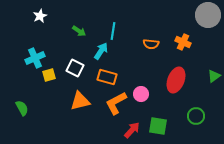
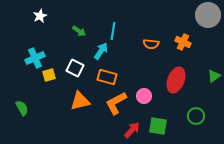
pink circle: moved 3 px right, 2 px down
